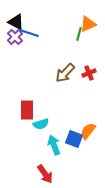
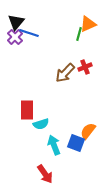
black triangle: rotated 42 degrees clockwise
red cross: moved 4 px left, 6 px up
blue square: moved 2 px right, 4 px down
